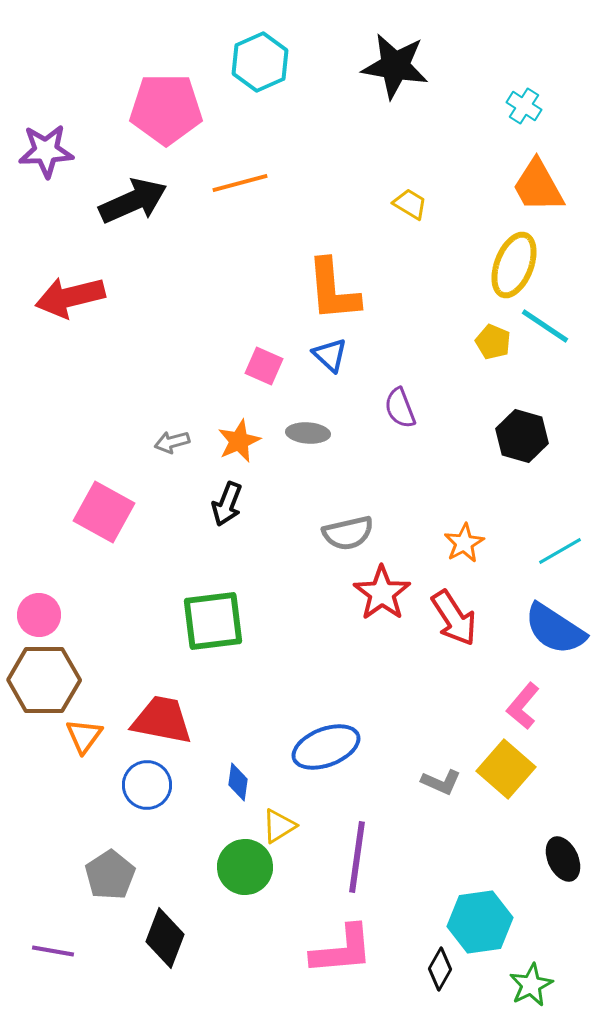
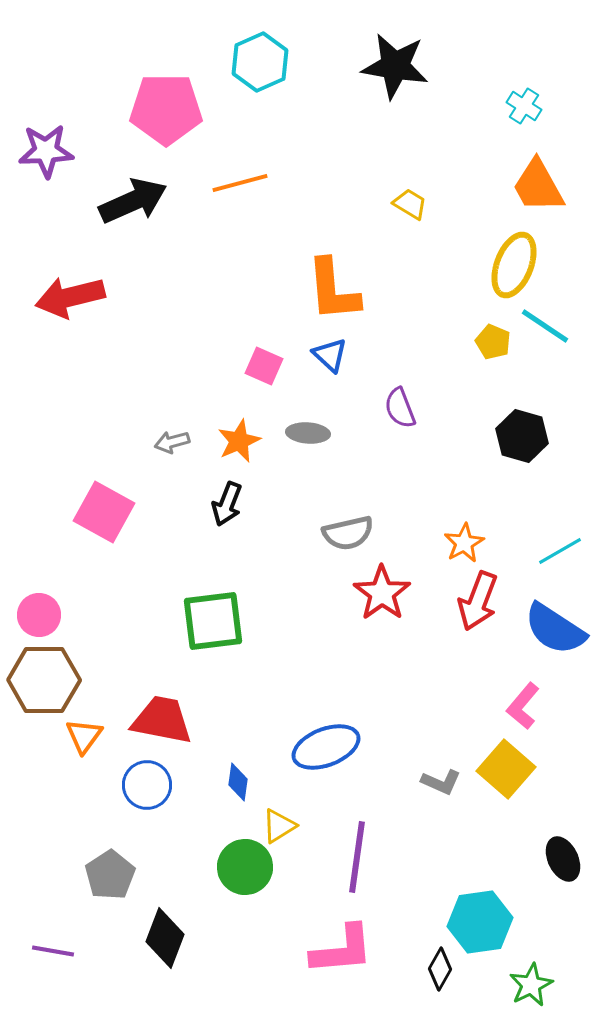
red arrow at (454, 618): moved 24 px right, 17 px up; rotated 54 degrees clockwise
